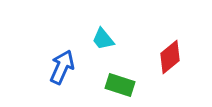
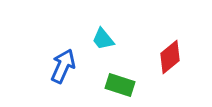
blue arrow: moved 1 px right, 1 px up
